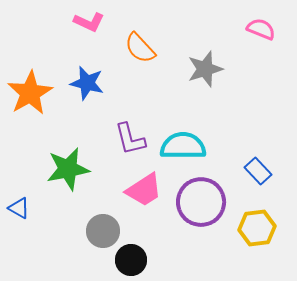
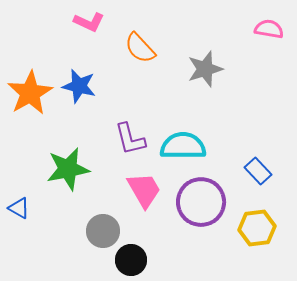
pink semicircle: moved 8 px right; rotated 12 degrees counterclockwise
blue star: moved 8 px left, 3 px down
pink trapezoid: rotated 87 degrees counterclockwise
